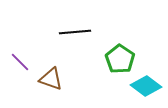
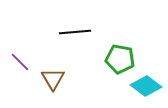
green pentagon: rotated 24 degrees counterclockwise
brown triangle: moved 2 px right; rotated 40 degrees clockwise
